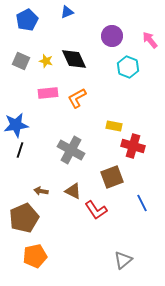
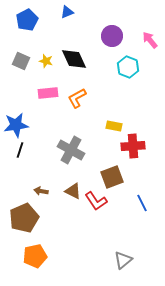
red cross: rotated 20 degrees counterclockwise
red L-shape: moved 9 px up
